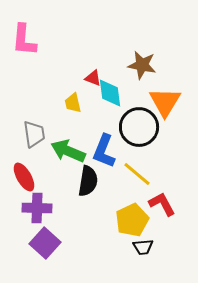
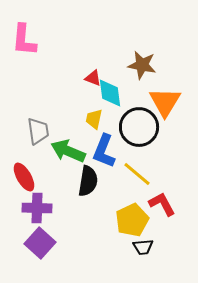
yellow trapezoid: moved 21 px right, 16 px down; rotated 25 degrees clockwise
gray trapezoid: moved 4 px right, 3 px up
purple square: moved 5 px left
